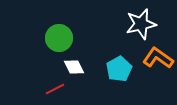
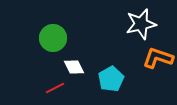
green circle: moved 6 px left
orange L-shape: rotated 16 degrees counterclockwise
cyan pentagon: moved 8 px left, 10 px down
red line: moved 1 px up
